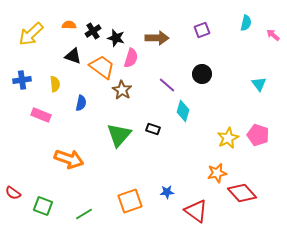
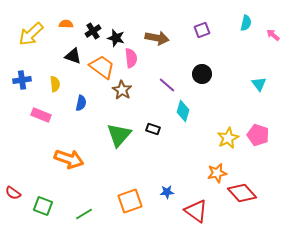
orange semicircle: moved 3 px left, 1 px up
brown arrow: rotated 10 degrees clockwise
pink semicircle: rotated 24 degrees counterclockwise
